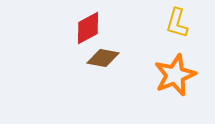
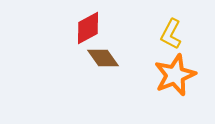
yellow L-shape: moved 6 px left, 11 px down; rotated 12 degrees clockwise
brown diamond: rotated 44 degrees clockwise
